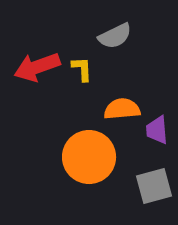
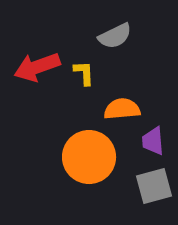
yellow L-shape: moved 2 px right, 4 px down
purple trapezoid: moved 4 px left, 11 px down
